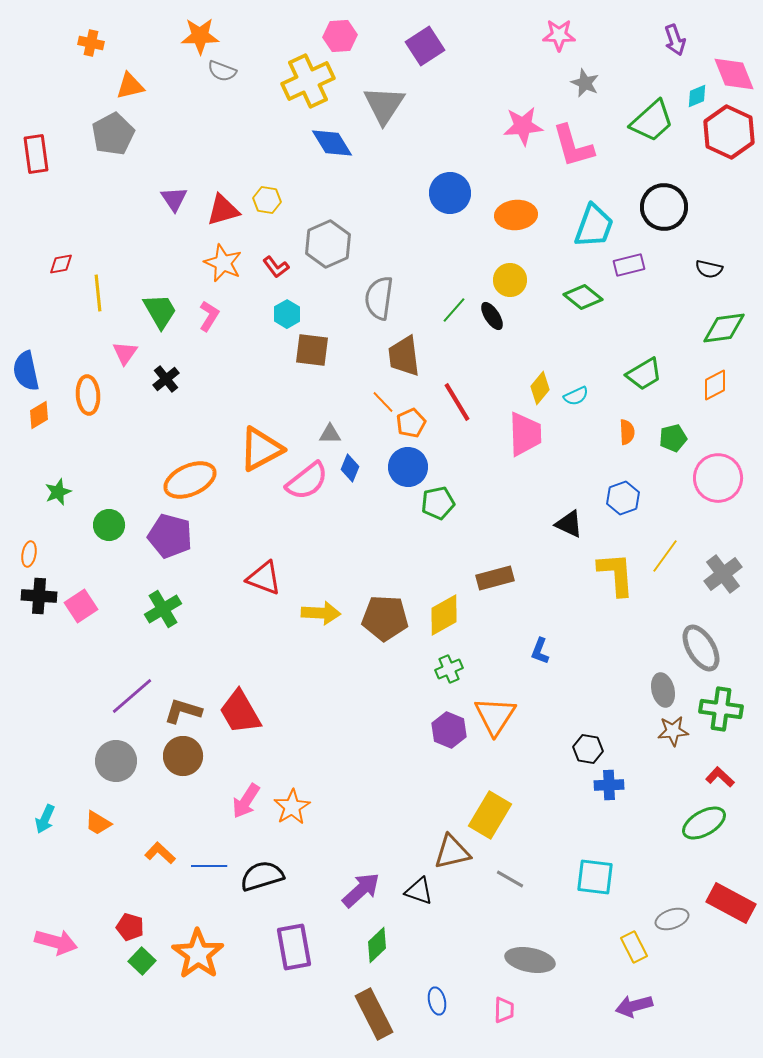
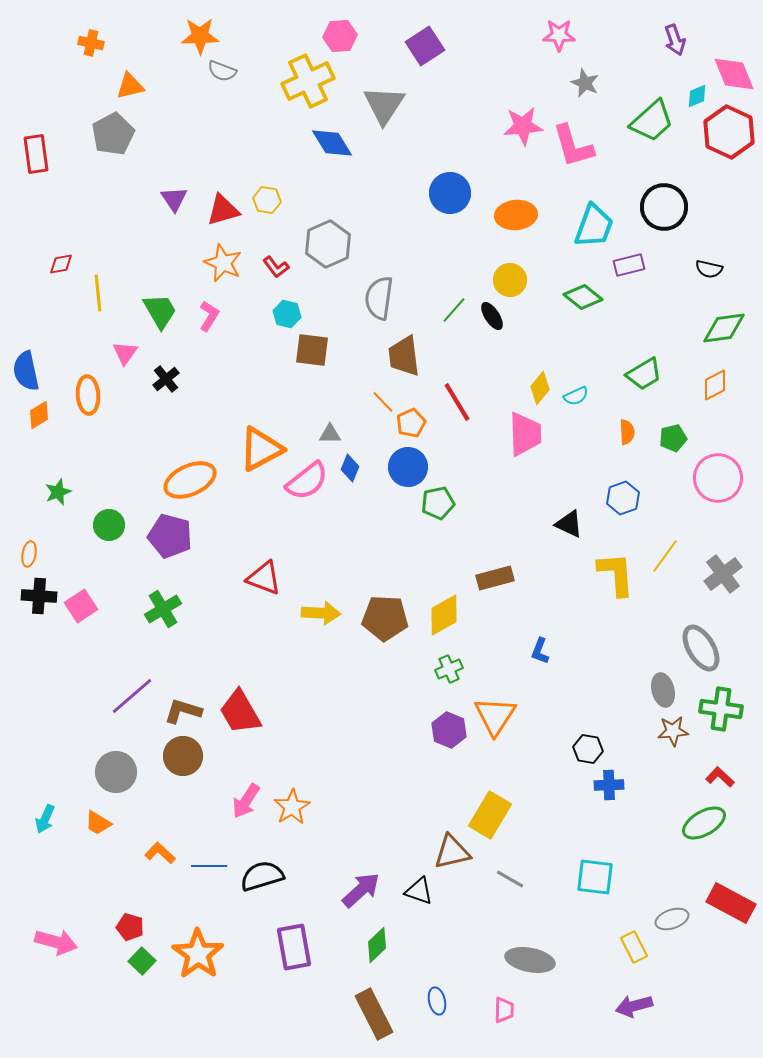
cyan hexagon at (287, 314): rotated 16 degrees counterclockwise
gray circle at (116, 761): moved 11 px down
